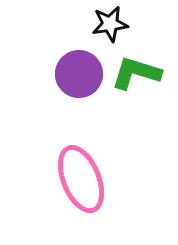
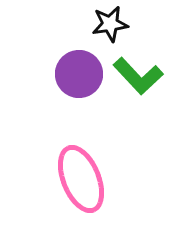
green L-shape: moved 2 px right, 3 px down; rotated 150 degrees counterclockwise
